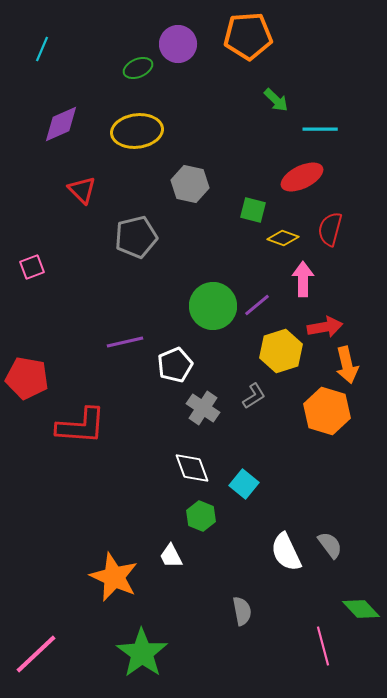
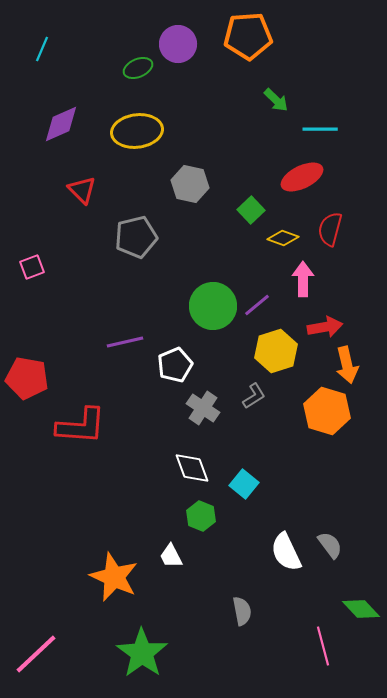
green square at (253, 210): moved 2 px left; rotated 32 degrees clockwise
yellow hexagon at (281, 351): moved 5 px left
